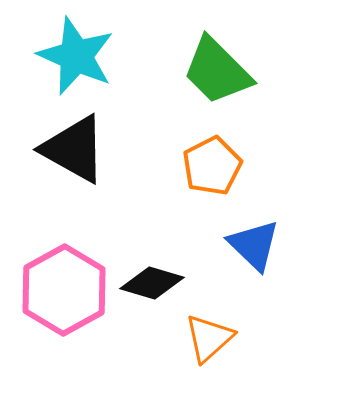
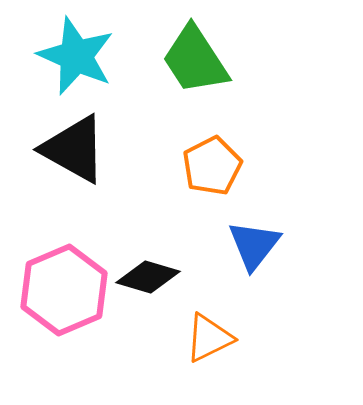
green trapezoid: moved 22 px left, 11 px up; rotated 12 degrees clockwise
blue triangle: rotated 24 degrees clockwise
black diamond: moved 4 px left, 6 px up
pink hexagon: rotated 6 degrees clockwise
orange triangle: rotated 16 degrees clockwise
